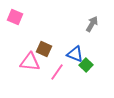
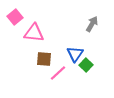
pink square: rotated 28 degrees clockwise
brown square: moved 10 px down; rotated 21 degrees counterclockwise
blue triangle: rotated 42 degrees clockwise
pink triangle: moved 4 px right, 29 px up
pink line: moved 1 px right, 1 px down; rotated 12 degrees clockwise
